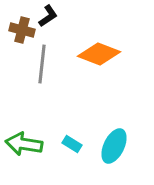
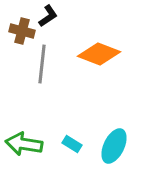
brown cross: moved 1 px down
